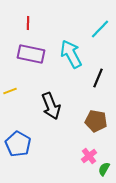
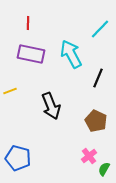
brown pentagon: rotated 15 degrees clockwise
blue pentagon: moved 14 px down; rotated 15 degrees counterclockwise
